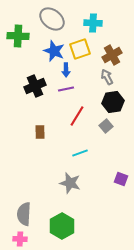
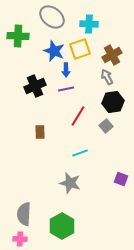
gray ellipse: moved 2 px up
cyan cross: moved 4 px left, 1 px down
red line: moved 1 px right
